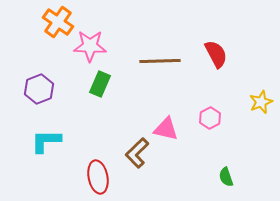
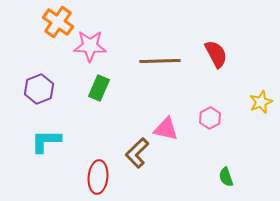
green rectangle: moved 1 px left, 4 px down
red ellipse: rotated 16 degrees clockwise
